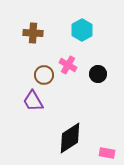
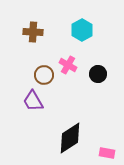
brown cross: moved 1 px up
